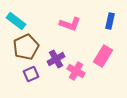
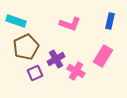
cyan rectangle: rotated 18 degrees counterclockwise
purple square: moved 4 px right, 1 px up
